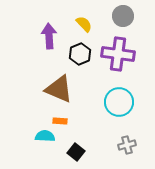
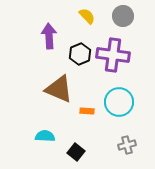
yellow semicircle: moved 3 px right, 8 px up
purple cross: moved 5 px left, 1 px down
orange rectangle: moved 27 px right, 10 px up
